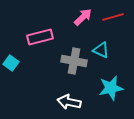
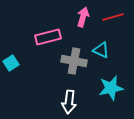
pink arrow: rotated 30 degrees counterclockwise
pink rectangle: moved 8 px right
cyan square: rotated 21 degrees clockwise
white arrow: rotated 95 degrees counterclockwise
